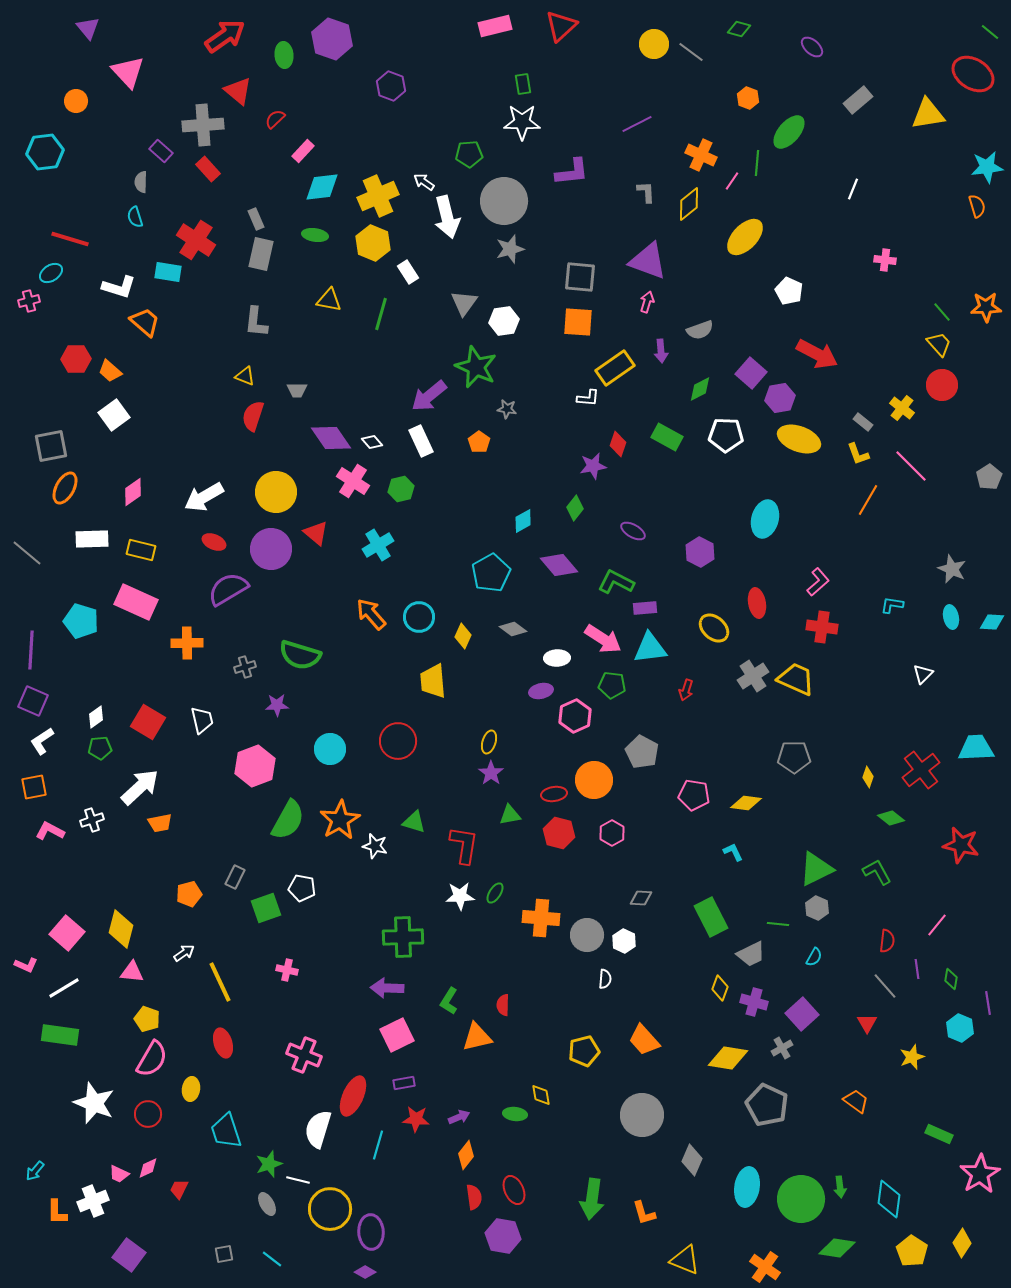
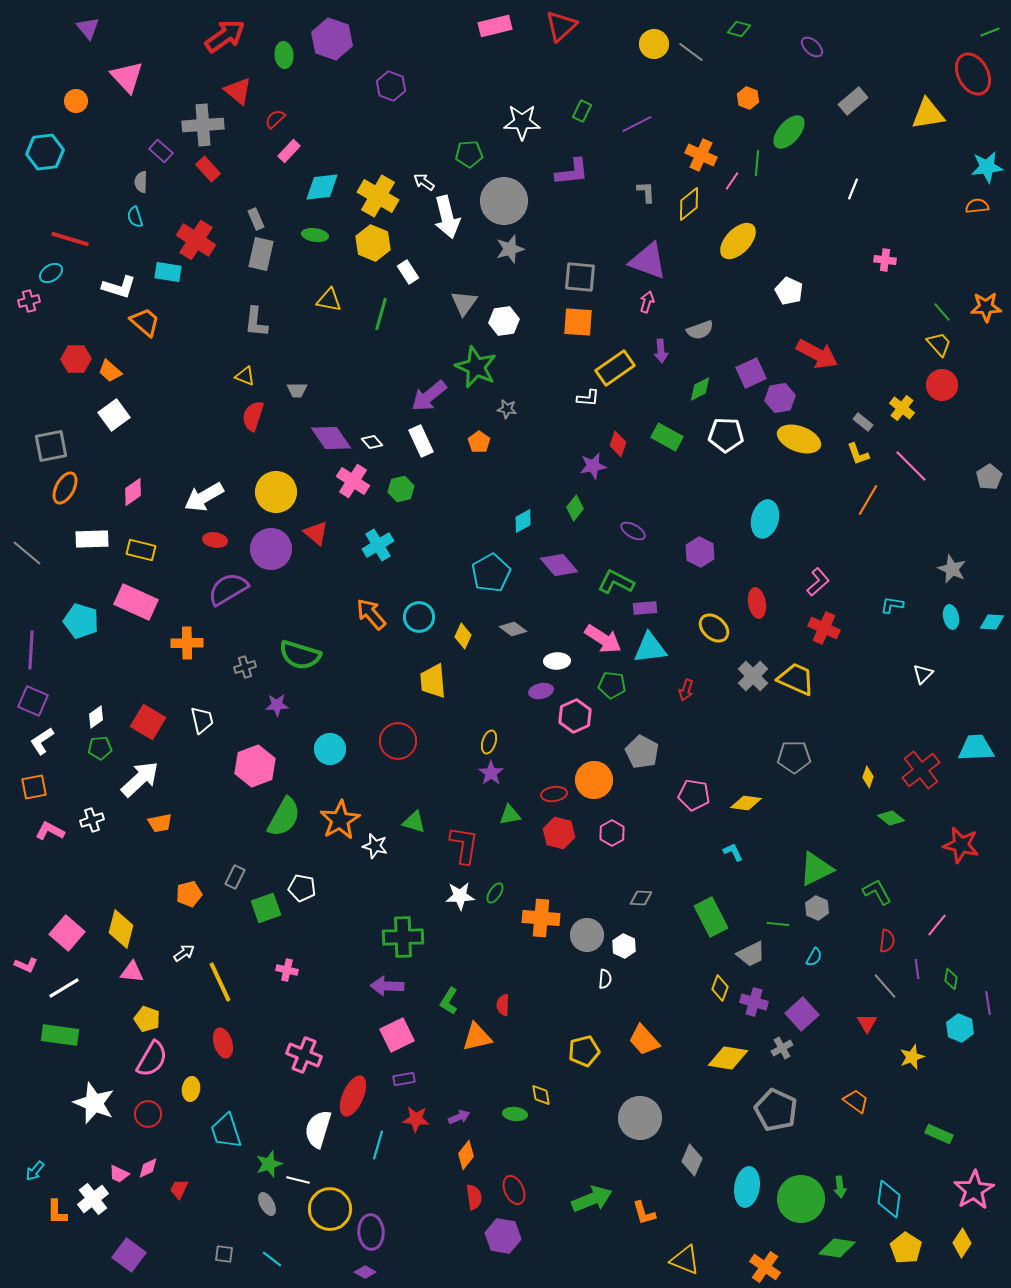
green line at (990, 32): rotated 60 degrees counterclockwise
pink triangle at (128, 72): moved 1 px left, 5 px down
red ellipse at (973, 74): rotated 30 degrees clockwise
green rectangle at (523, 84): moved 59 px right, 27 px down; rotated 35 degrees clockwise
gray rectangle at (858, 100): moved 5 px left, 1 px down
pink rectangle at (303, 151): moved 14 px left
yellow cross at (378, 196): rotated 36 degrees counterclockwise
orange semicircle at (977, 206): rotated 80 degrees counterclockwise
yellow ellipse at (745, 237): moved 7 px left, 4 px down
purple square at (751, 373): rotated 24 degrees clockwise
red ellipse at (214, 542): moved 1 px right, 2 px up; rotated 15 degrees counterclockwise
red cross at (822, 627): moved 2 px right, 1 px down; rotated 16 degrees clockwise
white ellipse at (557, 658): moved 3 px down
gray cross at (753, 676): rotated 12 degrees counterclockwise
white arrow at (140, 787): moved 8 px up
green semicircle at (288, 820): moved 4 px left, 3 px up
green L-shape at (877, 872): moved 20 px down
white hexagon at (624, 941): moved 5 px down
purple arrow at (387, 988): moved 2 px up
purple rectangle at (404, 1083): moved 4 px up
gray pentagon at (767, 1105): moved 9 px right, 5 px down
gray circle at (642, 1115): moved 2 px left, 3 px down
pink star at (980, 1174): moved 6 px left, 16 px down
green arrow at (592, 1199): rotated 120 degrees counterclockwise
white cross at (93, 1201): moved 2 px up; rotated 16 degrees counterclockwise
yellow pentagon at (912, 1251): moved 6 px left, 3 px up
gray square at (224, 1254): rotated 18 degrees clockwise
